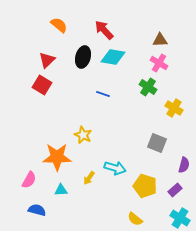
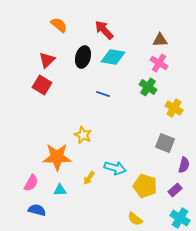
gray square: moved 8 px right
pink semicircle: moved 2 px right, 3 px down
cyan triangle: moved 1 px left
